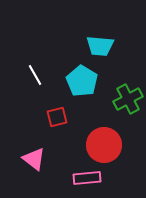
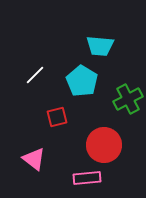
white line: rotated 75 degrees clockwise
